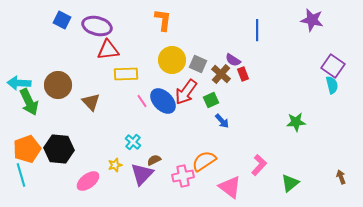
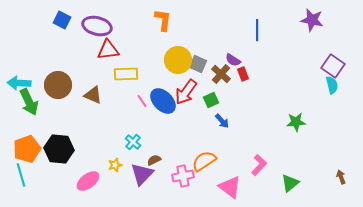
yellow circle: moved 6 px right
brown triangle: moved 2 px right, 7 px up; rotated 24 degrees counterclockwise
